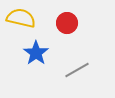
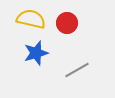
yellow semicircle: moved 10 px right, 1 px down
blue star: rotated 20 degrees clockwise
